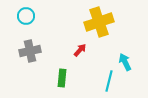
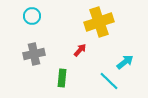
cyan circle: moved 6 px right
gray cross: moved 4 px right, 3 px down
cyan arrow: rotated 78 degrees clockwise
cyan line: rotated 60 degrees counterclockwise
